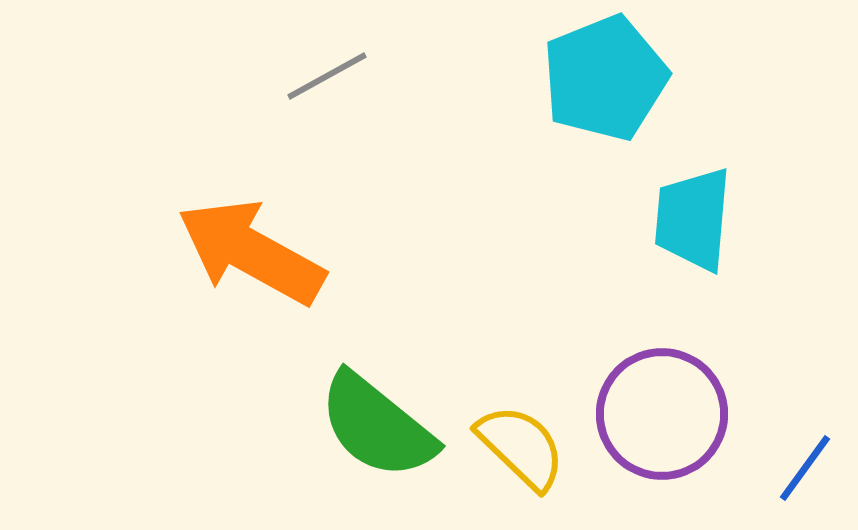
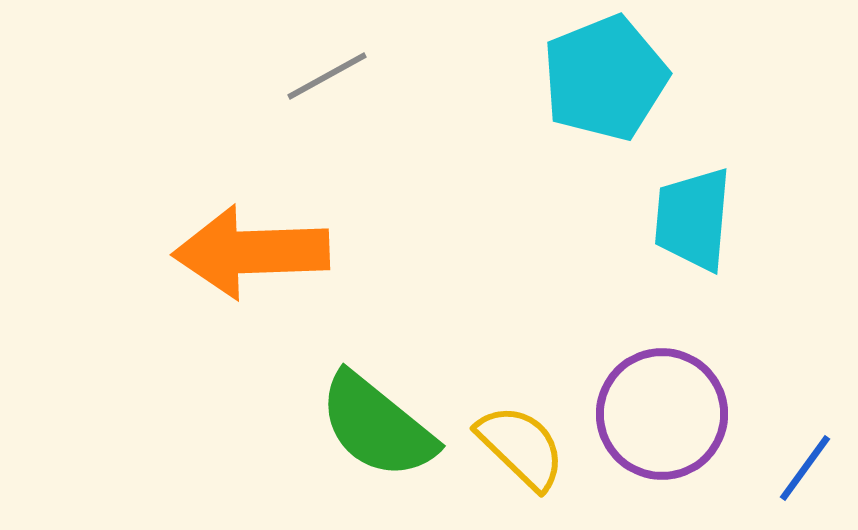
orange arrow: rotated 31 degrees counterclockwise
